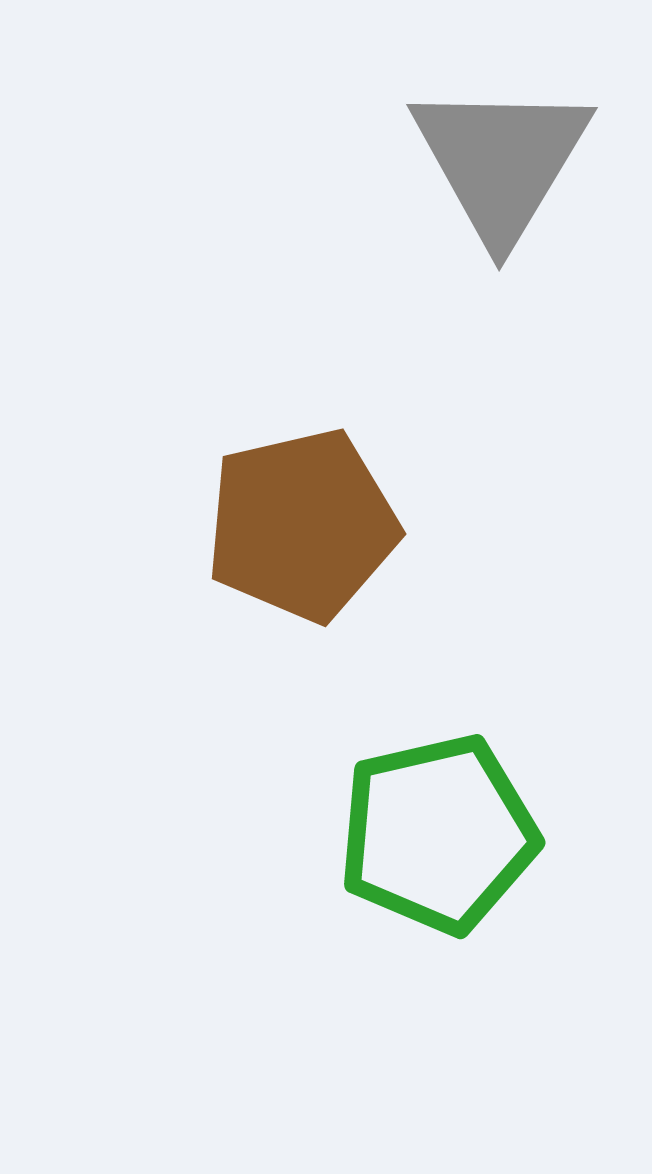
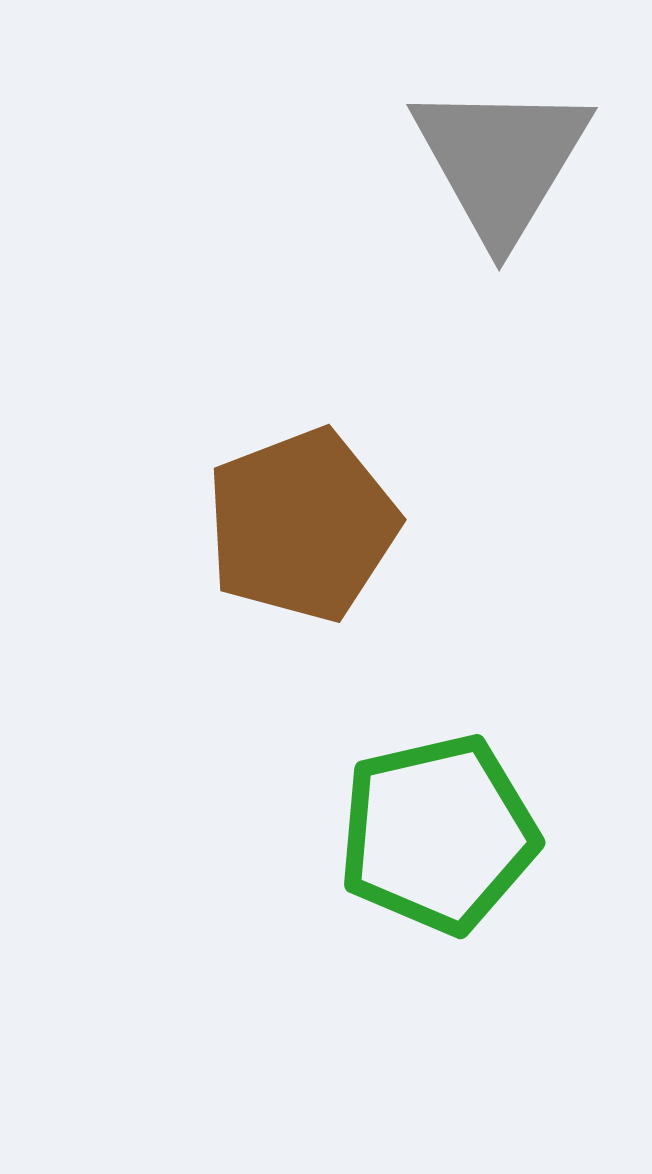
brown pentagon: rotated 8 degrees counterclockwise
